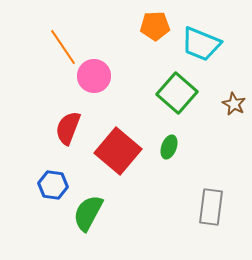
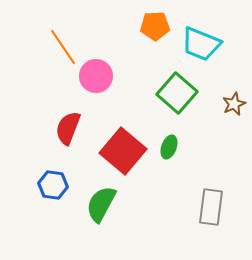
pink circle: moved 2 px right
brown star: rotated 20 degrees clockwise
red square: moved 5 px right
green semicircle: moved 13 px right, 9 px up
